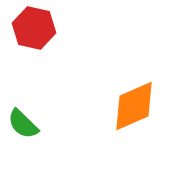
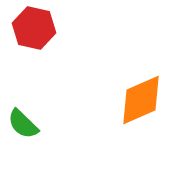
orange diamond: moved 7 px right, 6 px up
